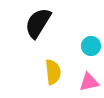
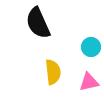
black semicircle: rotated 56 degrees counterclockwise
cyan circle: moved 1 px down
